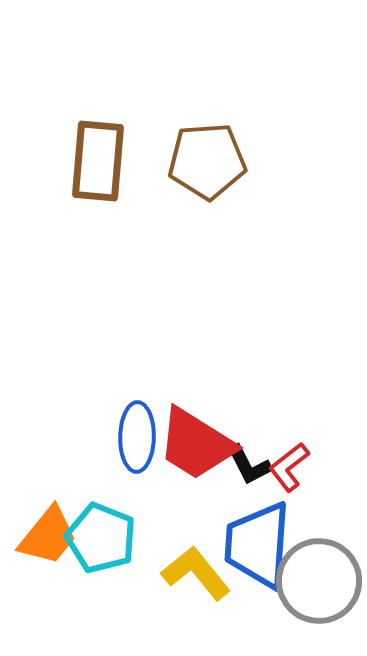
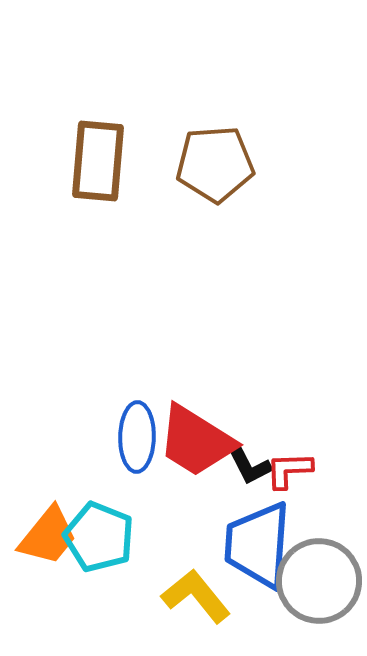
brown pentagon: moved 8 px right, 3 px down
red trapezoid: moved 3 px up
red L-shape: moved 3 px down; rotated 36 degrees clockwise
cyan pentagon: moved 2 px left, 1 px up
yellow L-shape: moved 23 px down
